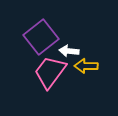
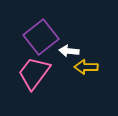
yellow arrow: moved 1 px down
pink trapezoid: moved 16 px left, 1 px down
